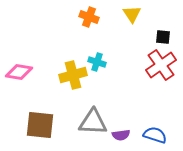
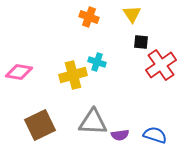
black square: moved 22 px left, 5 px down
brown square: rotated 32 degrees counterclockwise
purple semicircle: moved 1 px left
